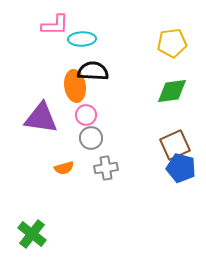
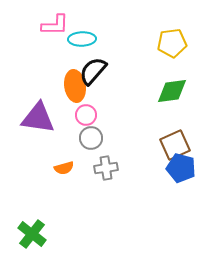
black semicircle: rotated 52 degrees counterclockwise
purple triangle: moved 3 px left
